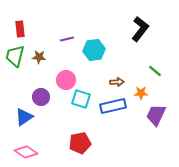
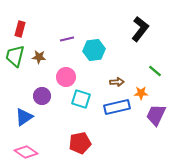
red rectangle: rotated 21 degrees clockwise
pink circle: moved 3 px up
purple circle: moved 1 px right, 1 px up
blue rectangle: moved 4 px right, 1 px down
